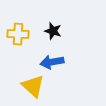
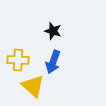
yellow cross: moved 26 px down
blue arrow: moved 1 px right; rotated 60 degrees counterclockwise
